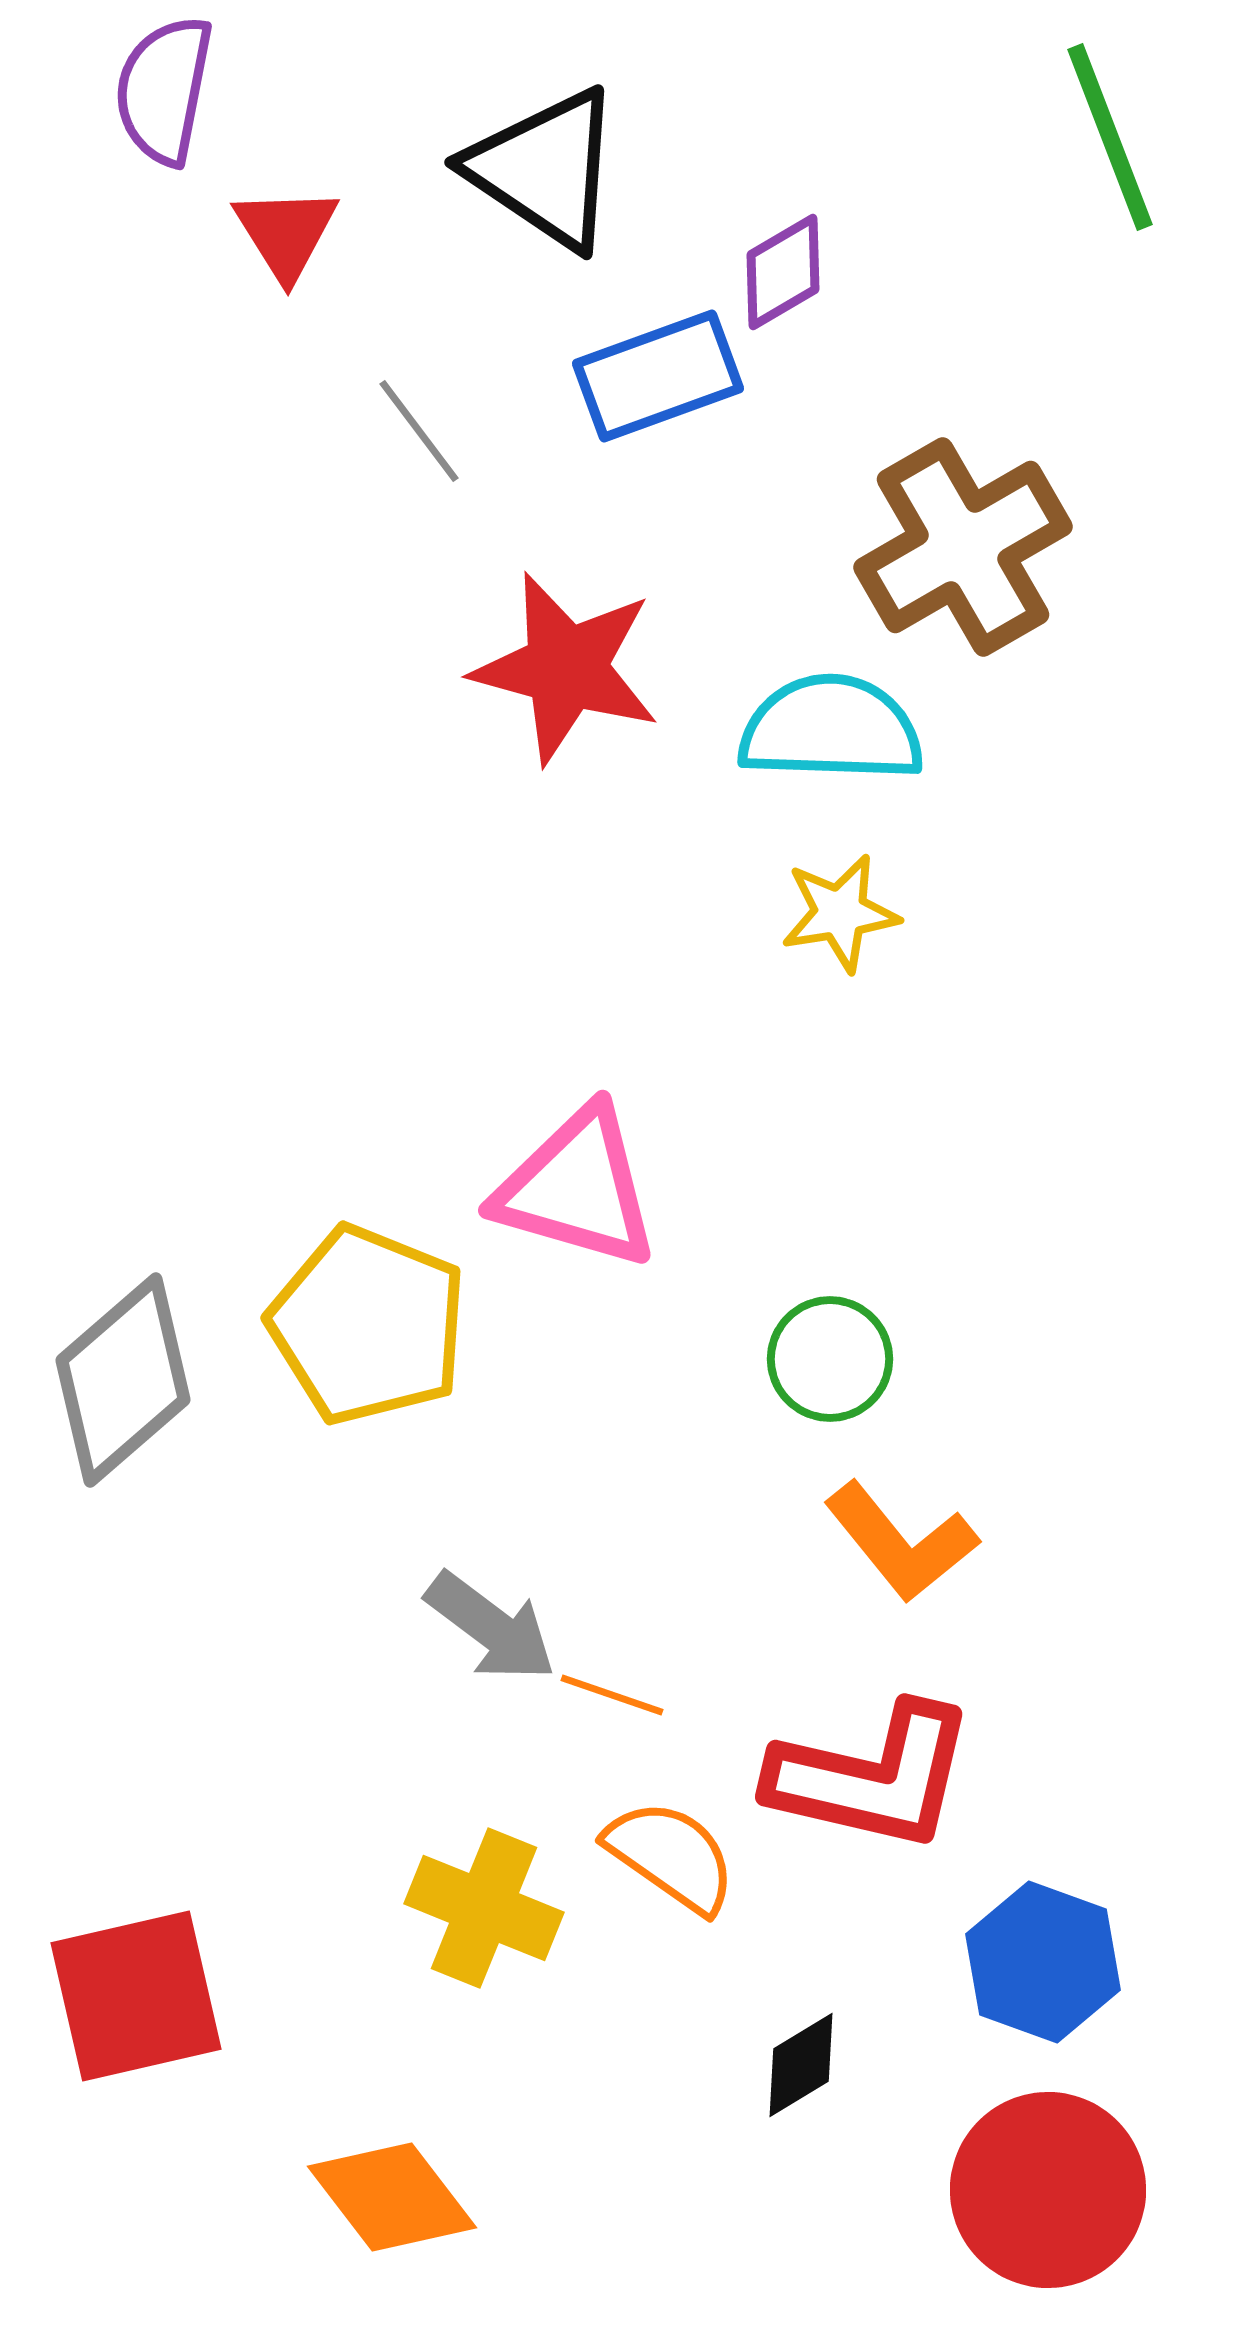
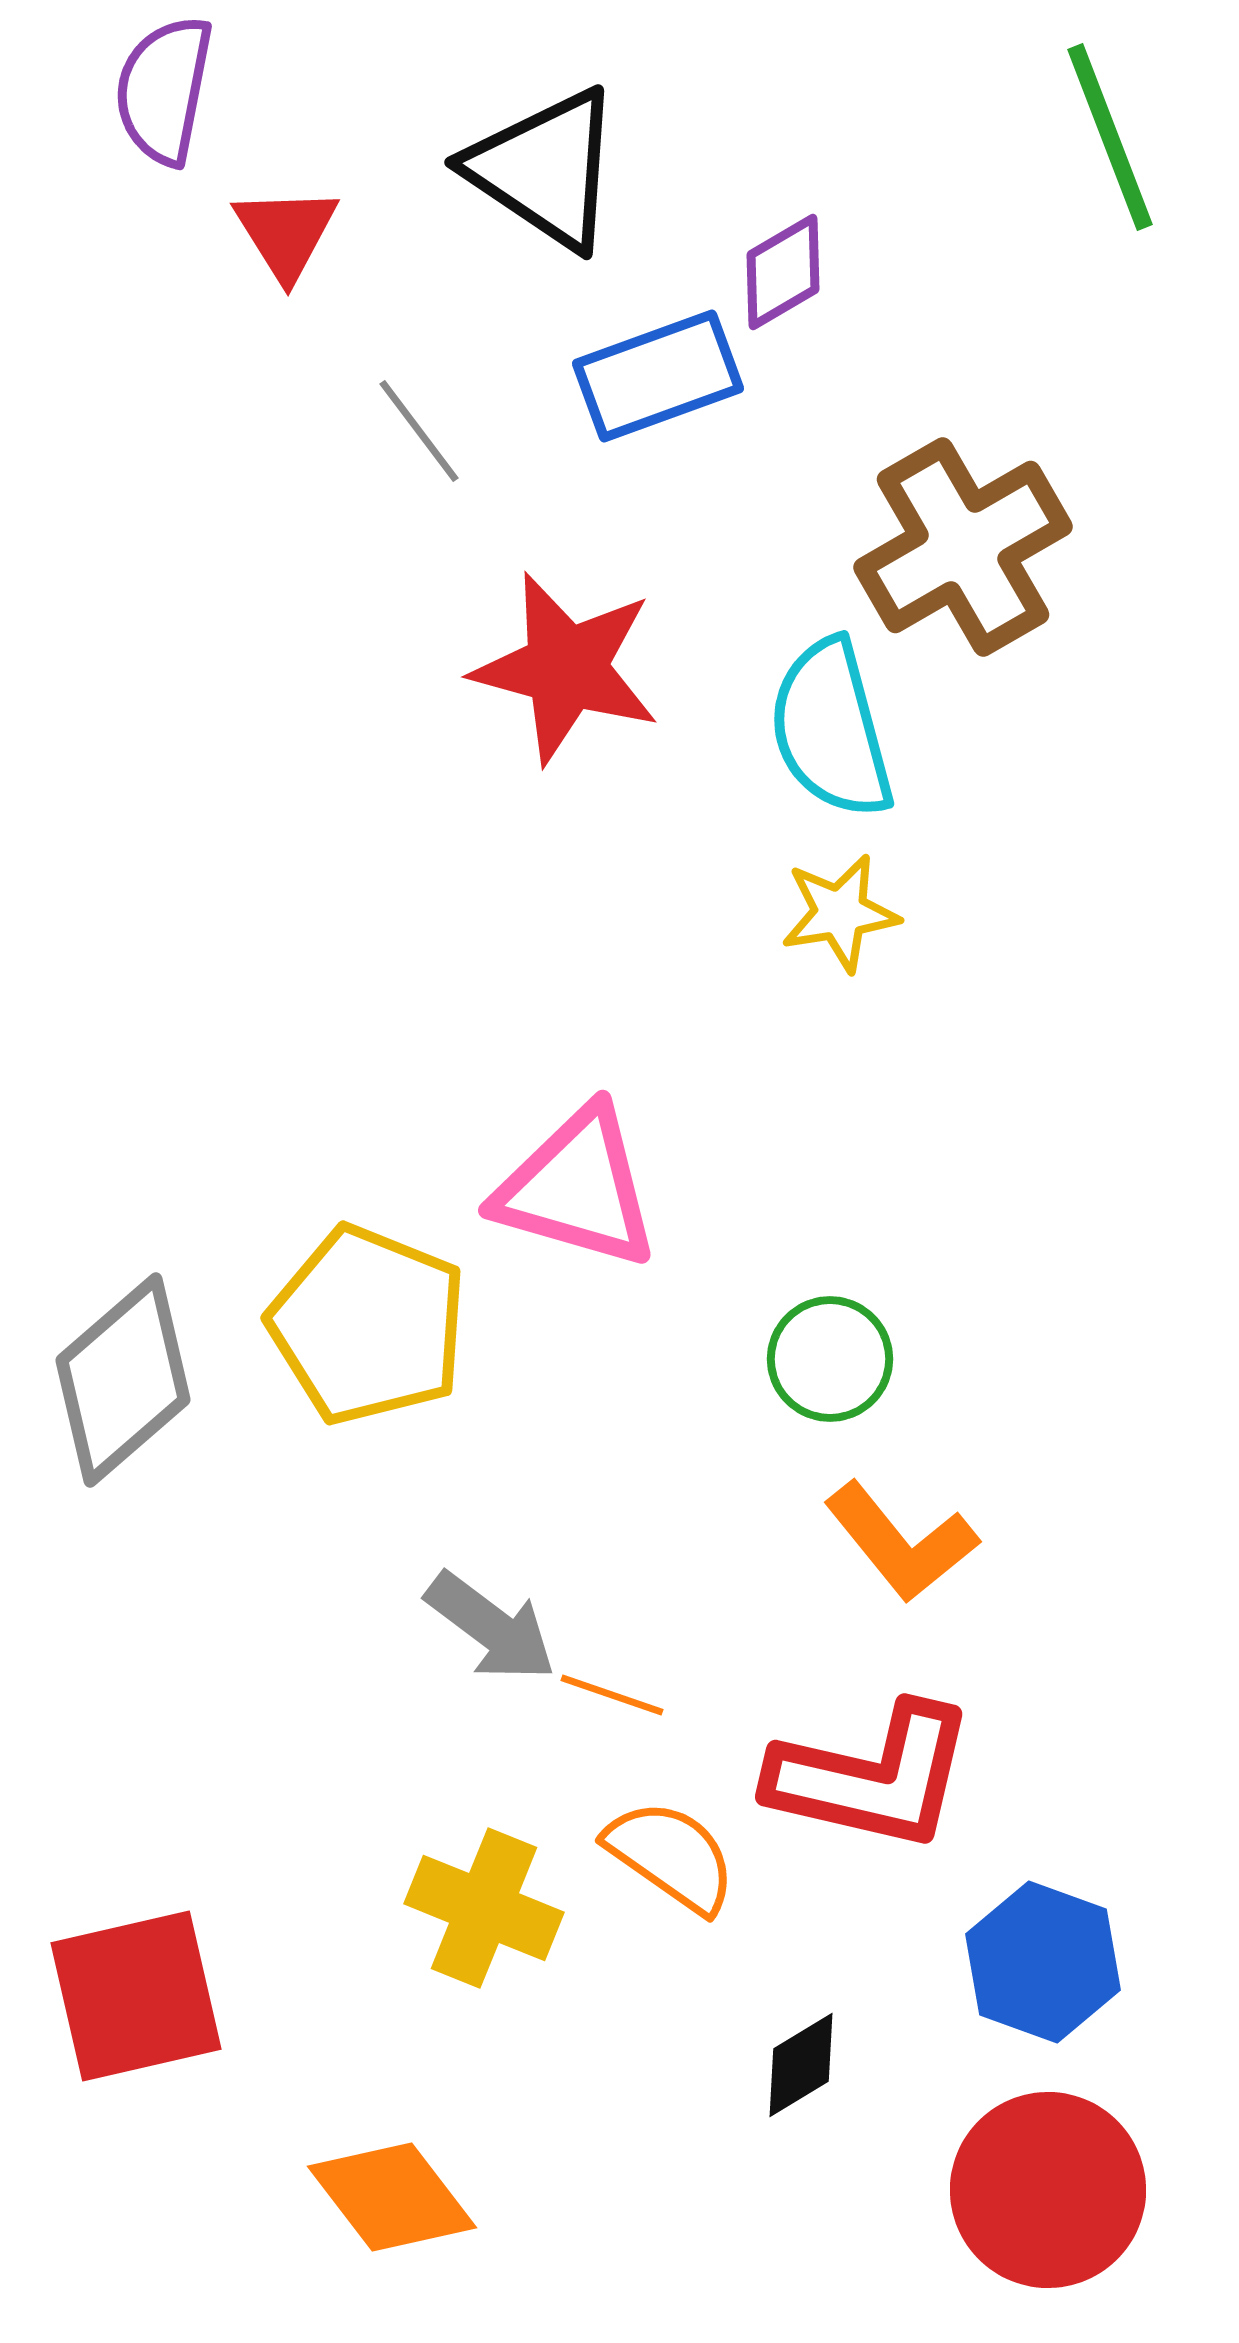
cyan semicircle: rotated 107 degrees counterclockwise
